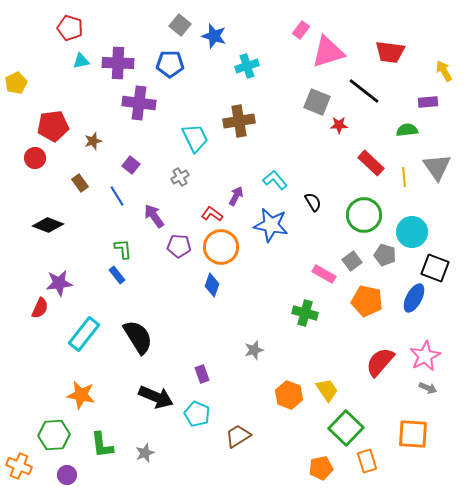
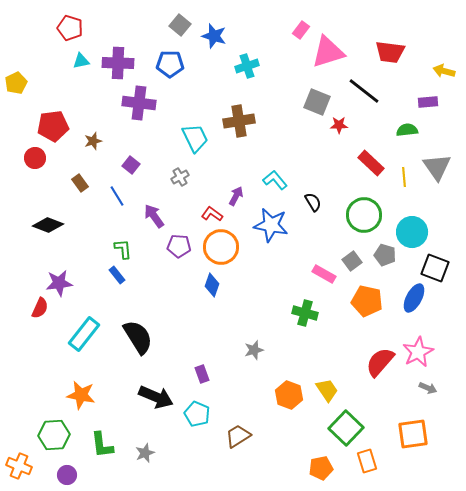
yellow arrow at (444, 71): rotated 45 degrees counterclockwise
pink star at (425, 356): moved 7 px left, 4 px up
orange square at (413, 434): rotated 12 degrees counterclockwise
